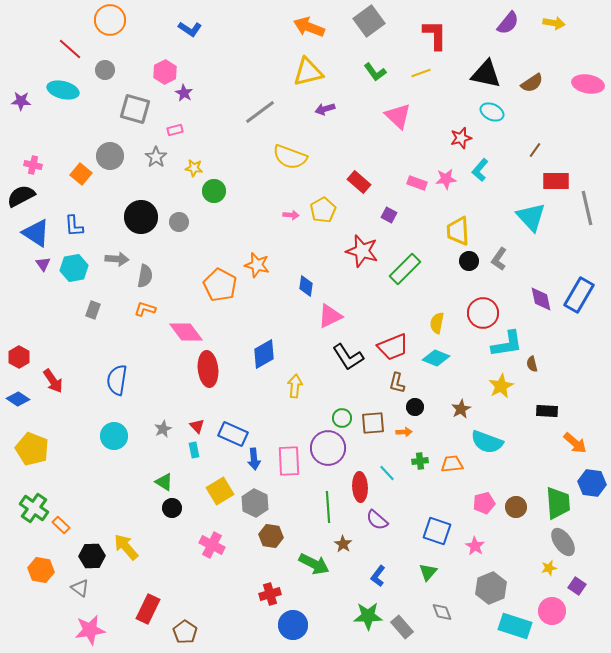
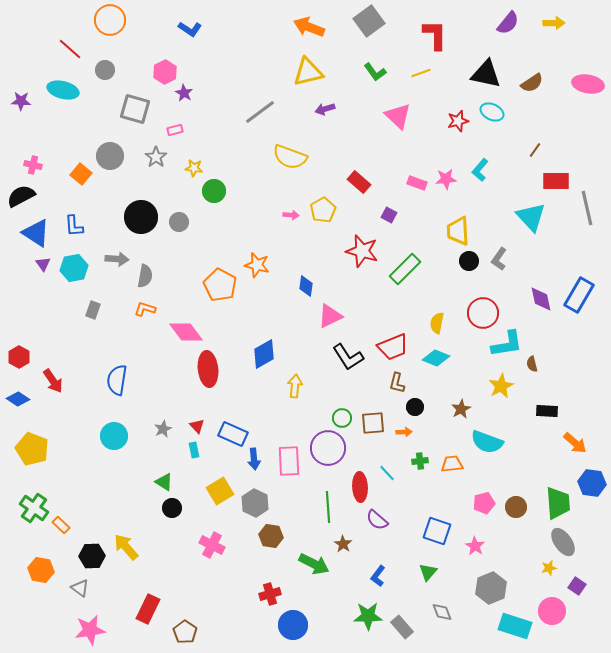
yellow arrow at (554, 23): rotated 10 degrees counterclockwise
red star at (461, 138): moved 3 px left, 17 px up
